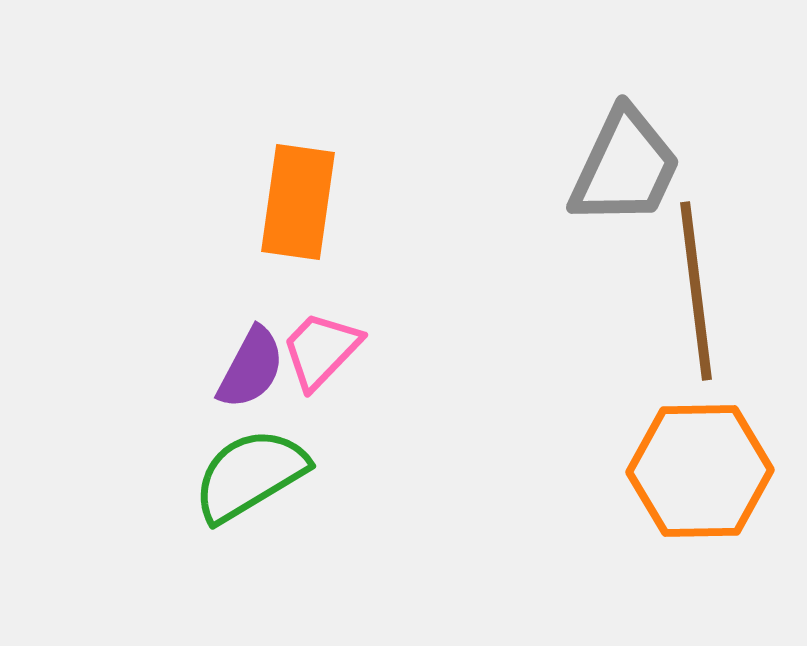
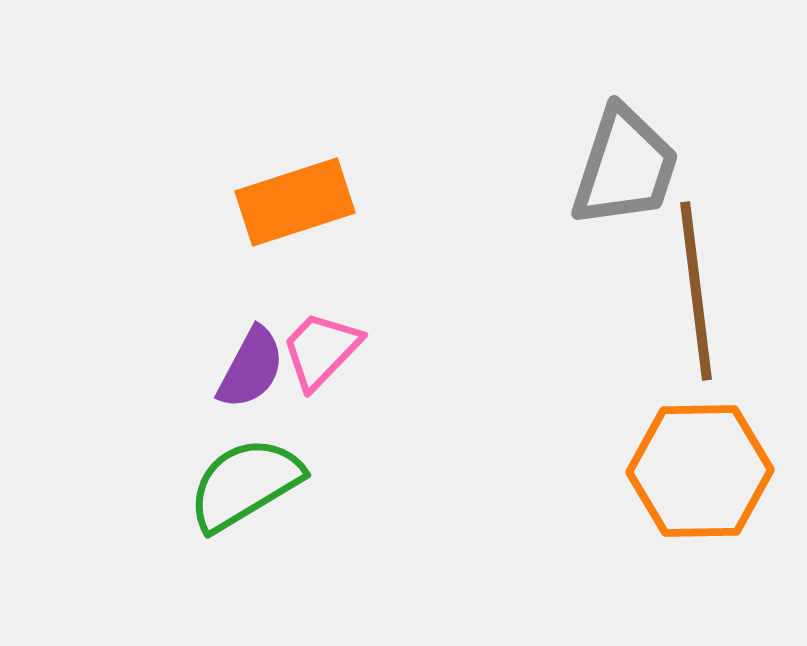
gray trapezoid: rotated 7 degrees counterclockwise
orange rectangle: moved 3 px left; rotated 64 degrees clockwise
green semicircle: moved 5 px left, 9 px down
